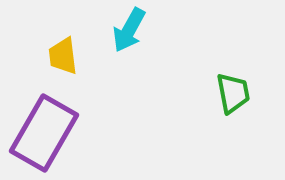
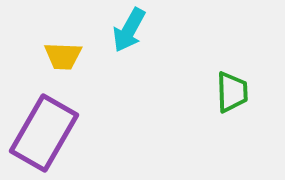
yellow trapezoid: rotated 81 degrees counterclockwise
green trapezoid: moved 1 px left, 1 px up; rotated 9 degrees clockwise
